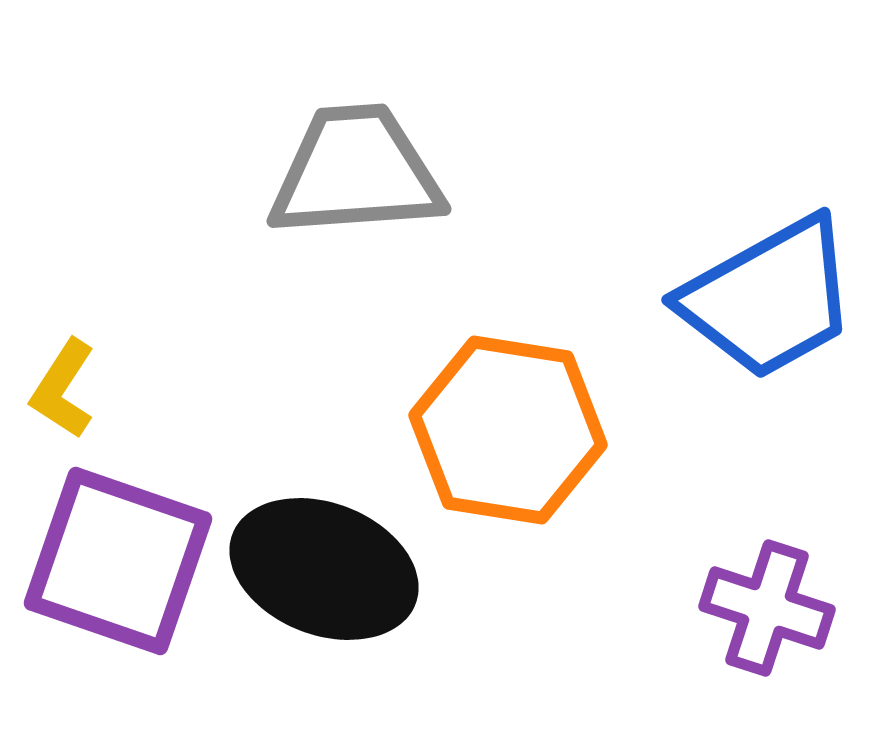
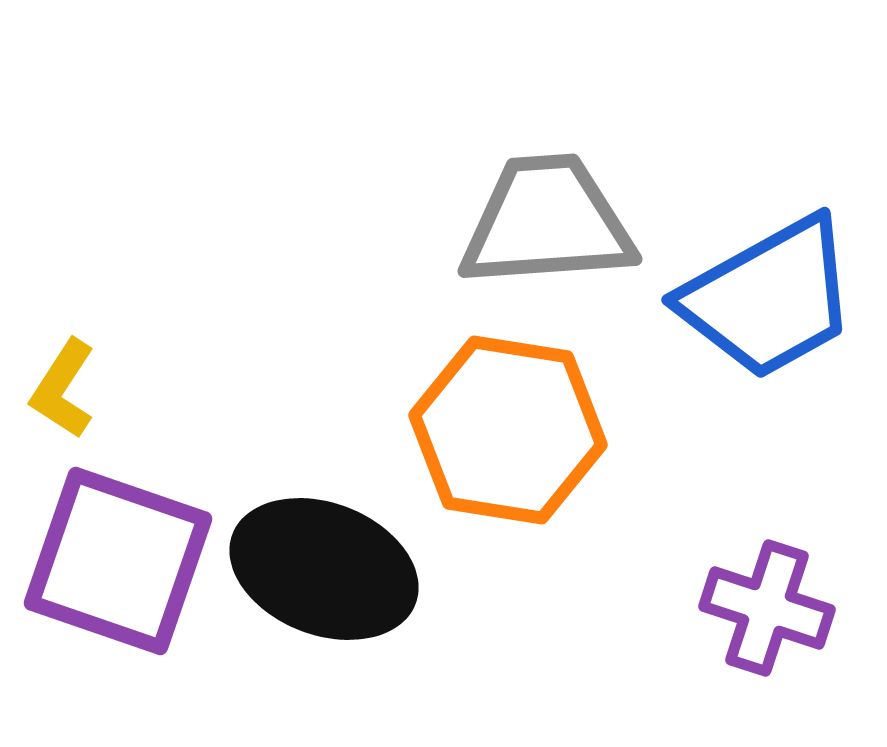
gray trapezoid: moved 191 px right, 50 px down
